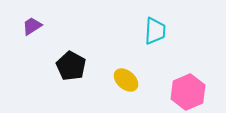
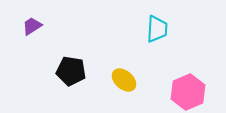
cyan trapezoid: moved 2 px right, 2 px up
black pentagon: moved 5 px down; rotated 20 degrees counterclockwise
yellow ellipse: moved 2 px left
